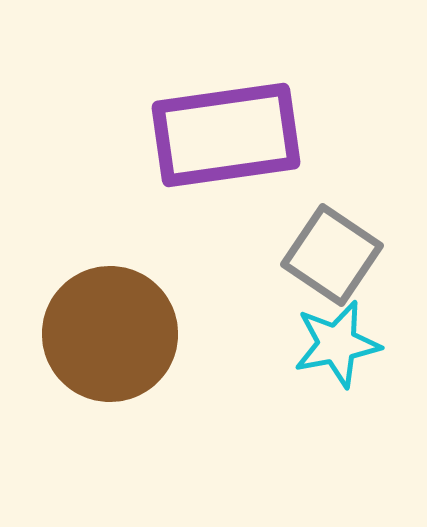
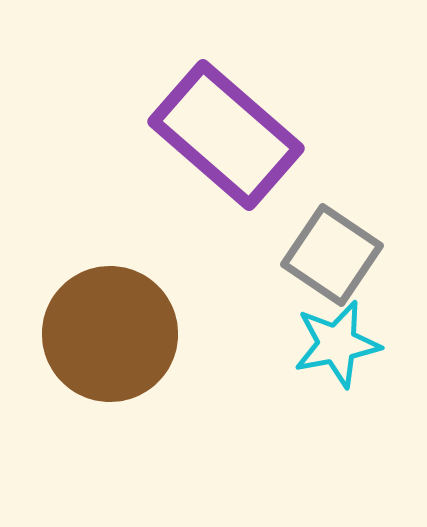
purple rectangle: rotated 49 degrees clockwise
